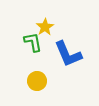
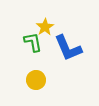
blue L-shape: moved 6 px up
yellow circle: moved 1 px left, 1 px up
